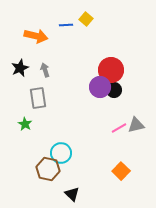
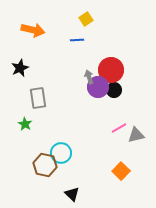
yellow square: rotated 16 degrees clockwise
blue line: moved 11 px right, 15 px down
orange arrow: moved 3 px left, 6 px up
gray arrow: moved 44 px right, 7 px down
purple circle: moved 2 px left
gray triangle: moved 10 px down
brown hexagon: moved 3 px left, 4 px up
